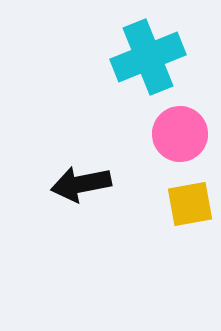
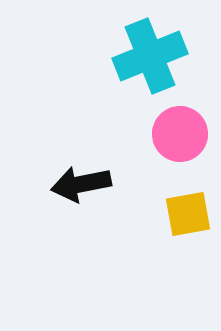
cyan cross: moved 2 px right, 1 px up
yellow square: moved 2 px left, 10 px down
